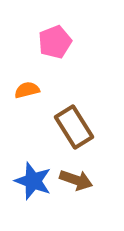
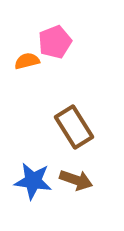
orange semicircle: moved 29 px up
blue star: rotated 12 degrees counterclockwise
